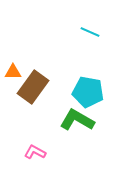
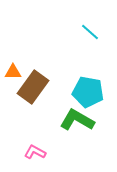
cyan line: rotated 18 degrees clockwise
